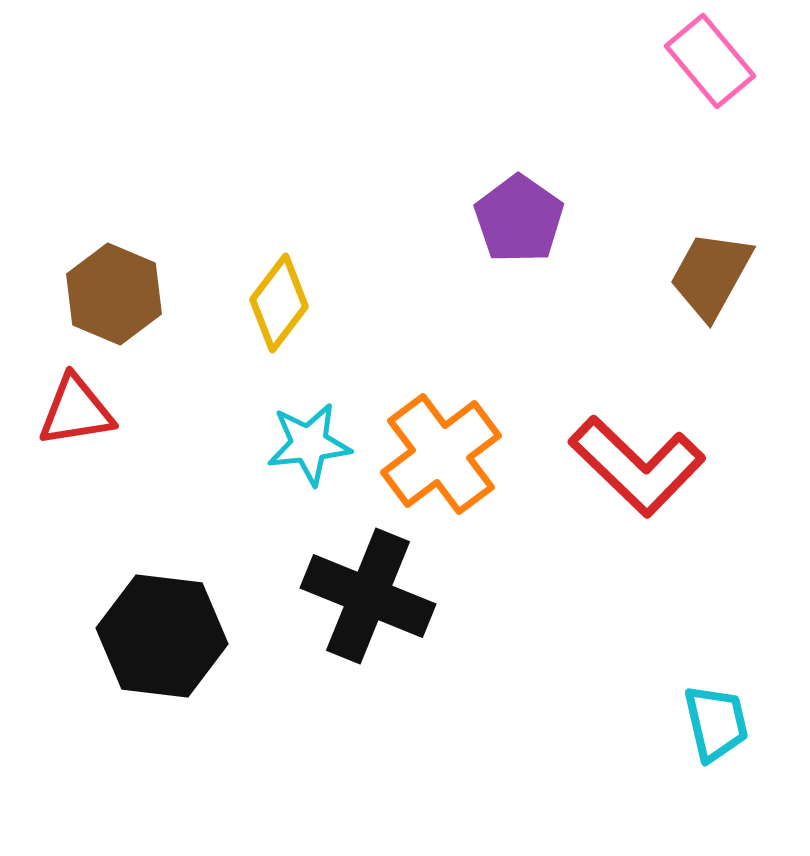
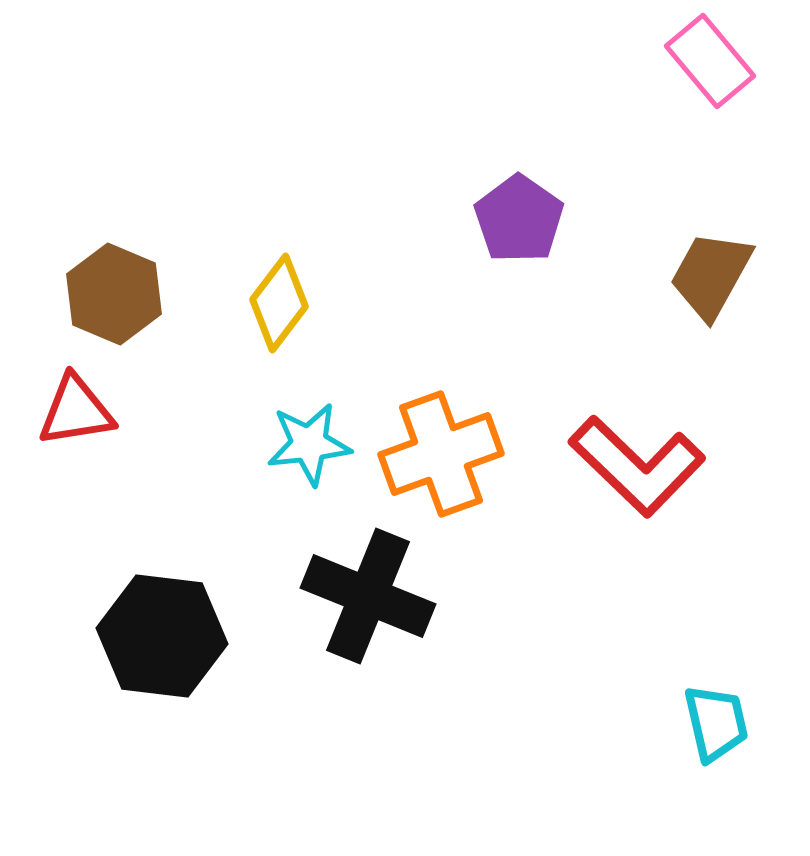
orange cross: rotated 17 degrees clockwise
